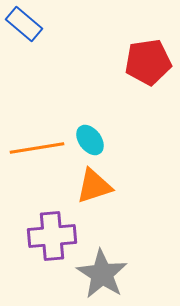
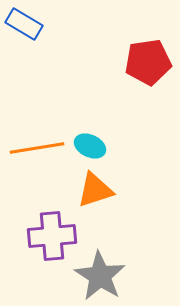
blue rectangle: rotated 9 degrees counterclockwise
cyan ellipse: moved 6 px down; rotated 28 degrees counterclockwise
orange triangle: moved 1 px right, 4 px down
gray star: moved 2 px left, 2 px down
